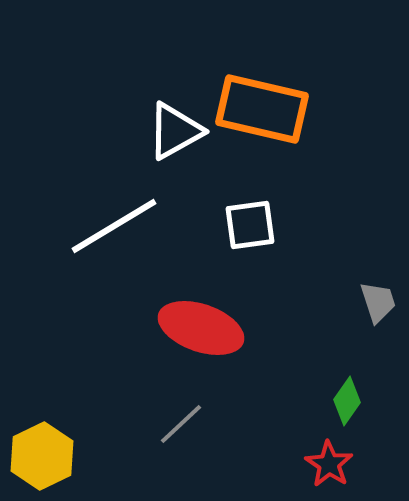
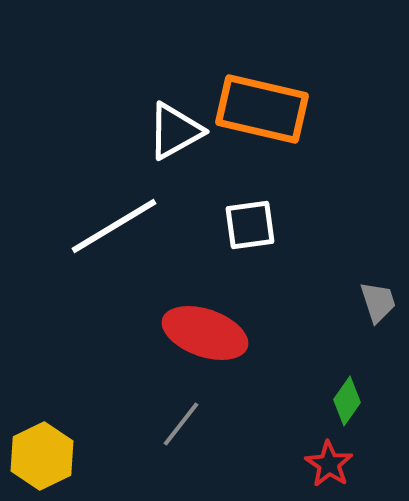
red ellipse: moved 4 px right, 5 px down
gray line: rotated 9 degrees counterclockwise
